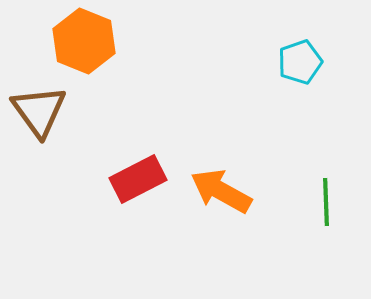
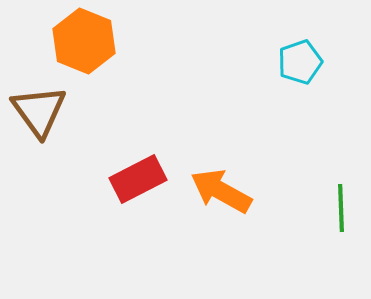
green line: moved 15 px right, 6 px down
